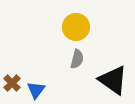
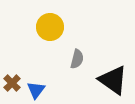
yellow circle: moved 26 px left
